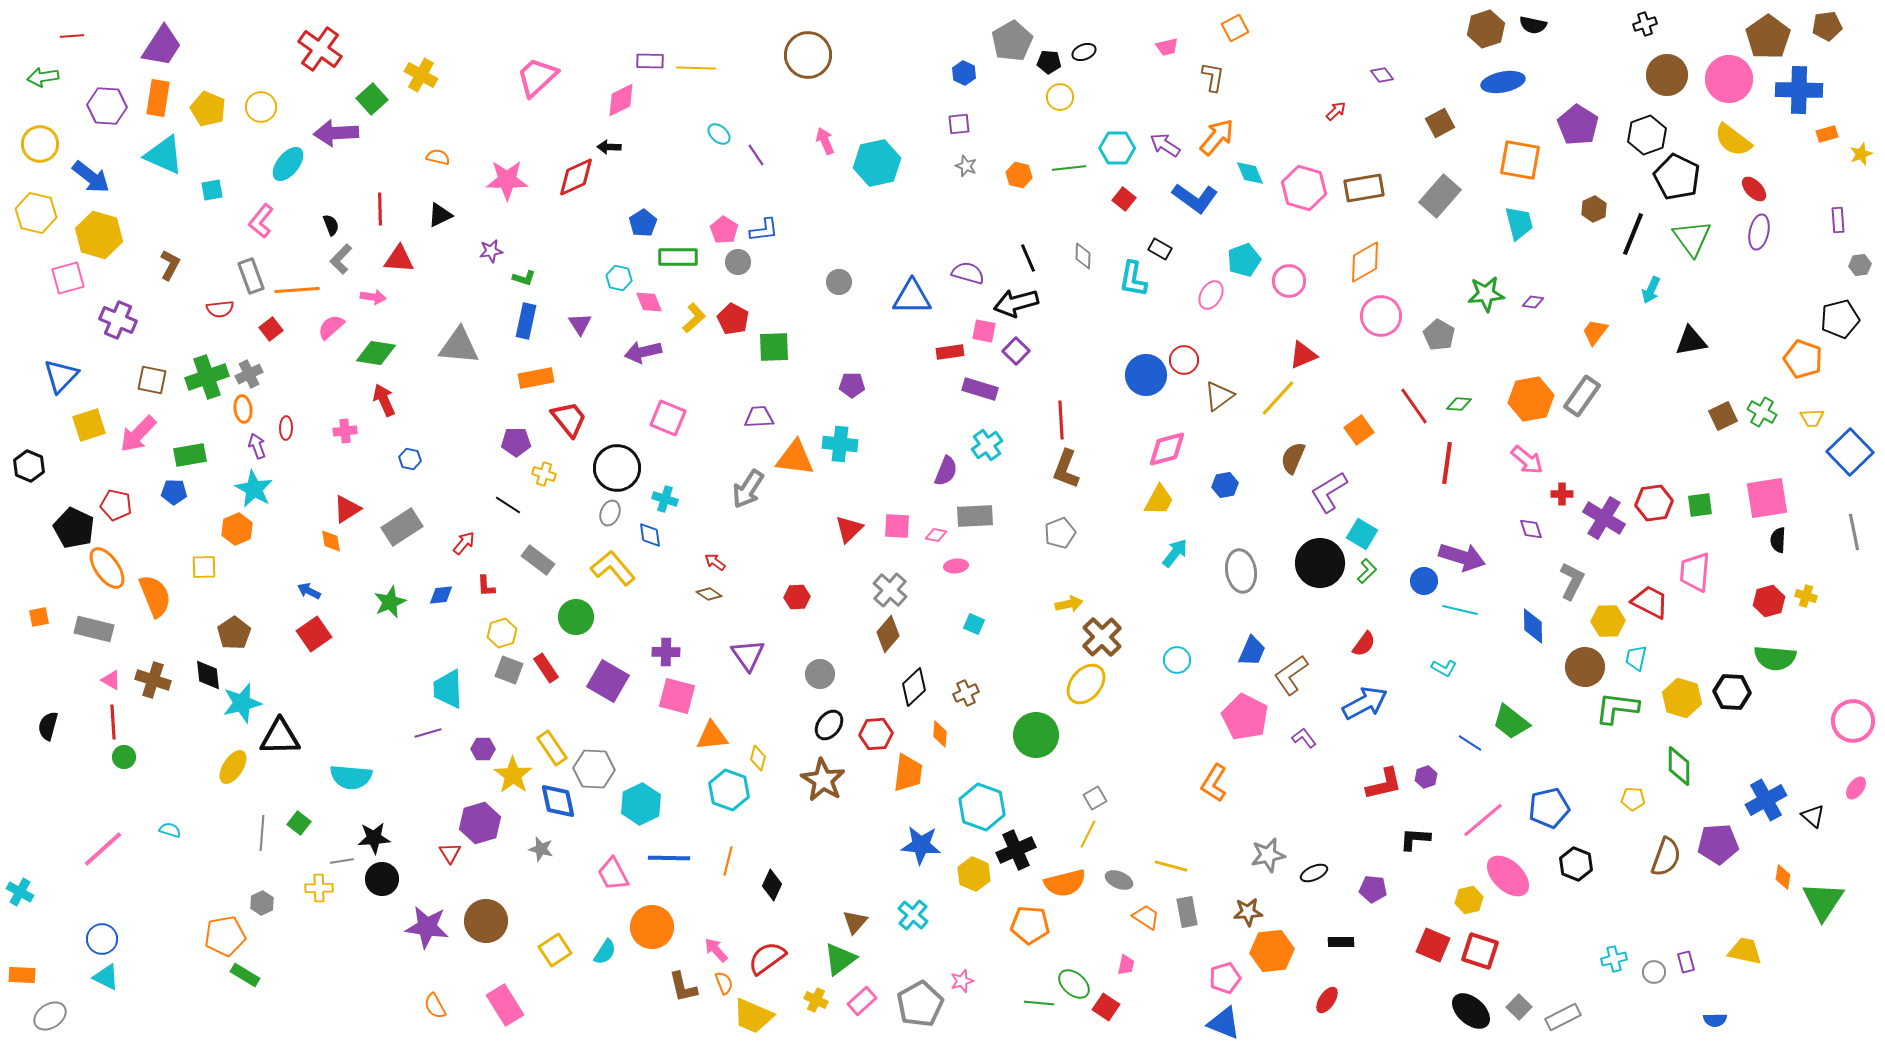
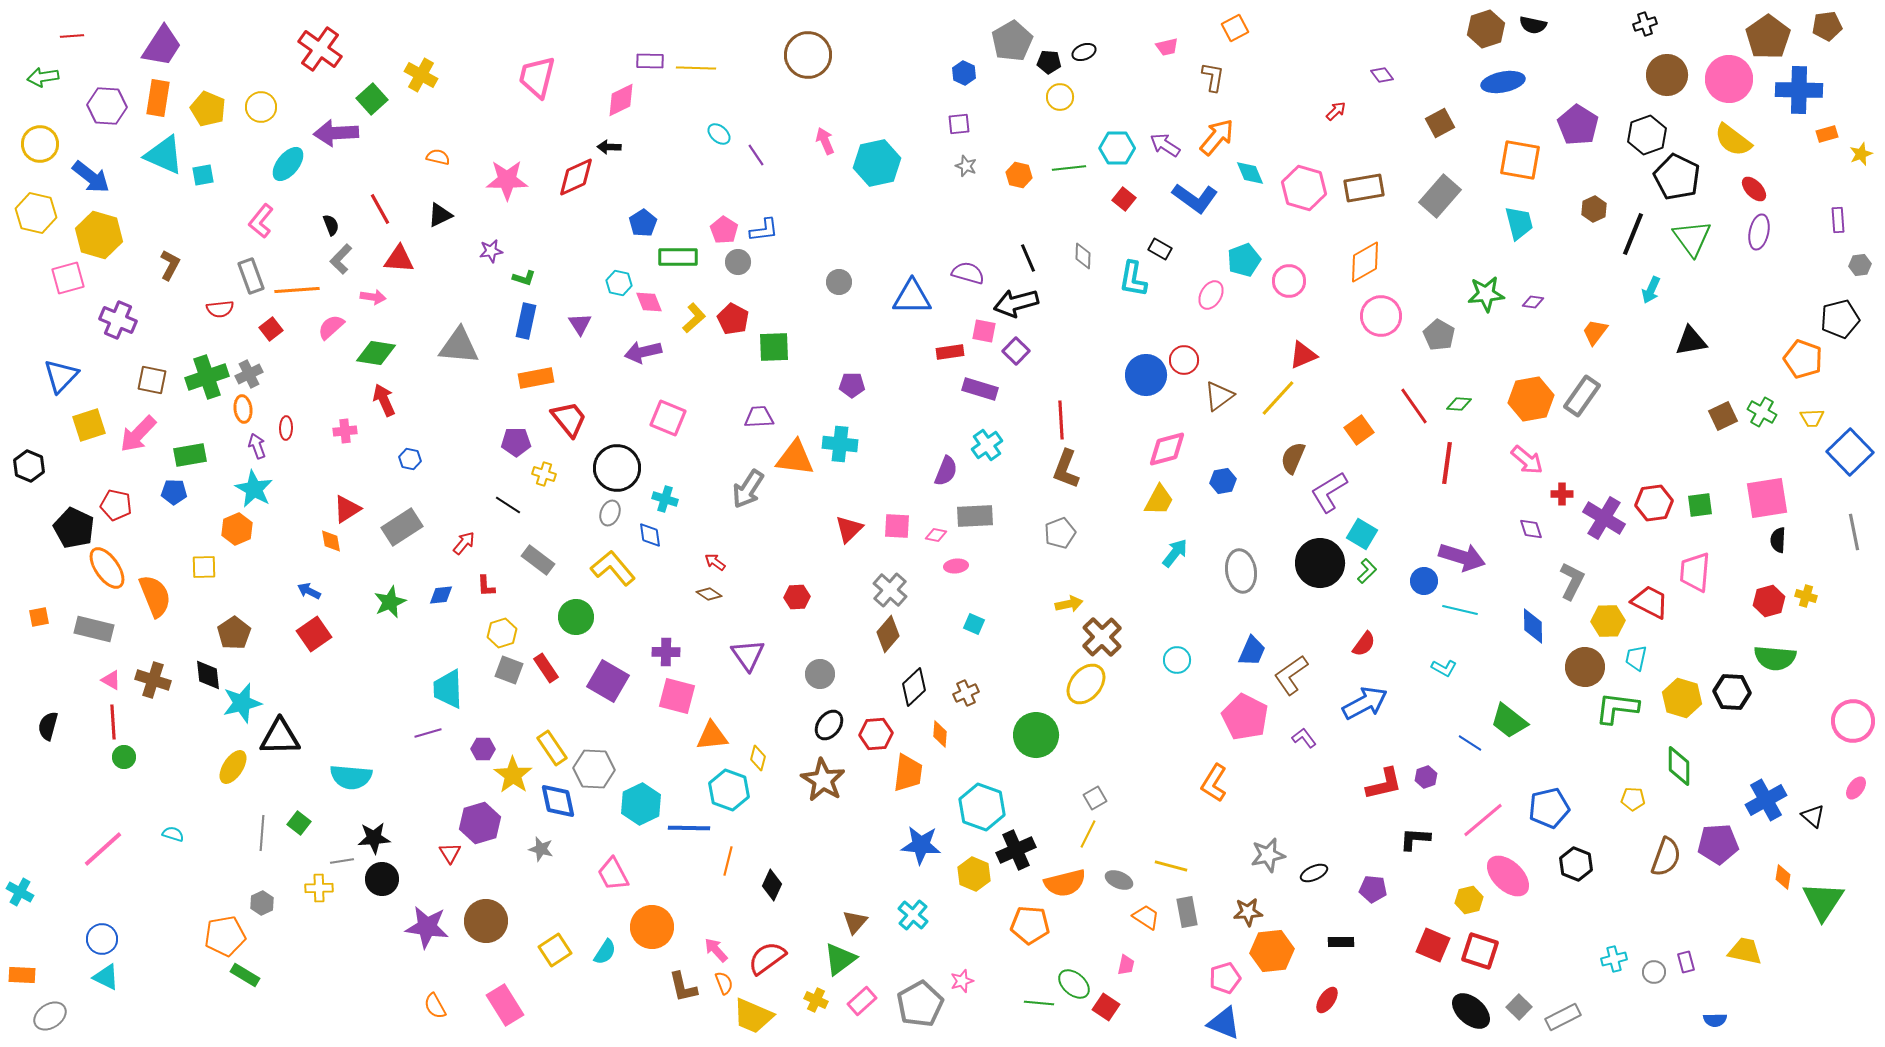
pink trapezoid at (537, 77): rotated 33 degrees counterclockwise
cyan square at (212, 190): moved 9 px left, 15 px up
red line at (380, 209): rotated 28 degrees counterclockwise
cyan hexagon at (619, 278): moved 5 px down
blue hexagon at (1225, 485): moved 2 px left, 4 px up
green trapezoid at (1511, 722): moved 2 px left, 1 px up
cyan semicircle at (170, 830): moved 3 px right, 4 px down
blue line at (669, 858): moved 20 px right, 30 px up
